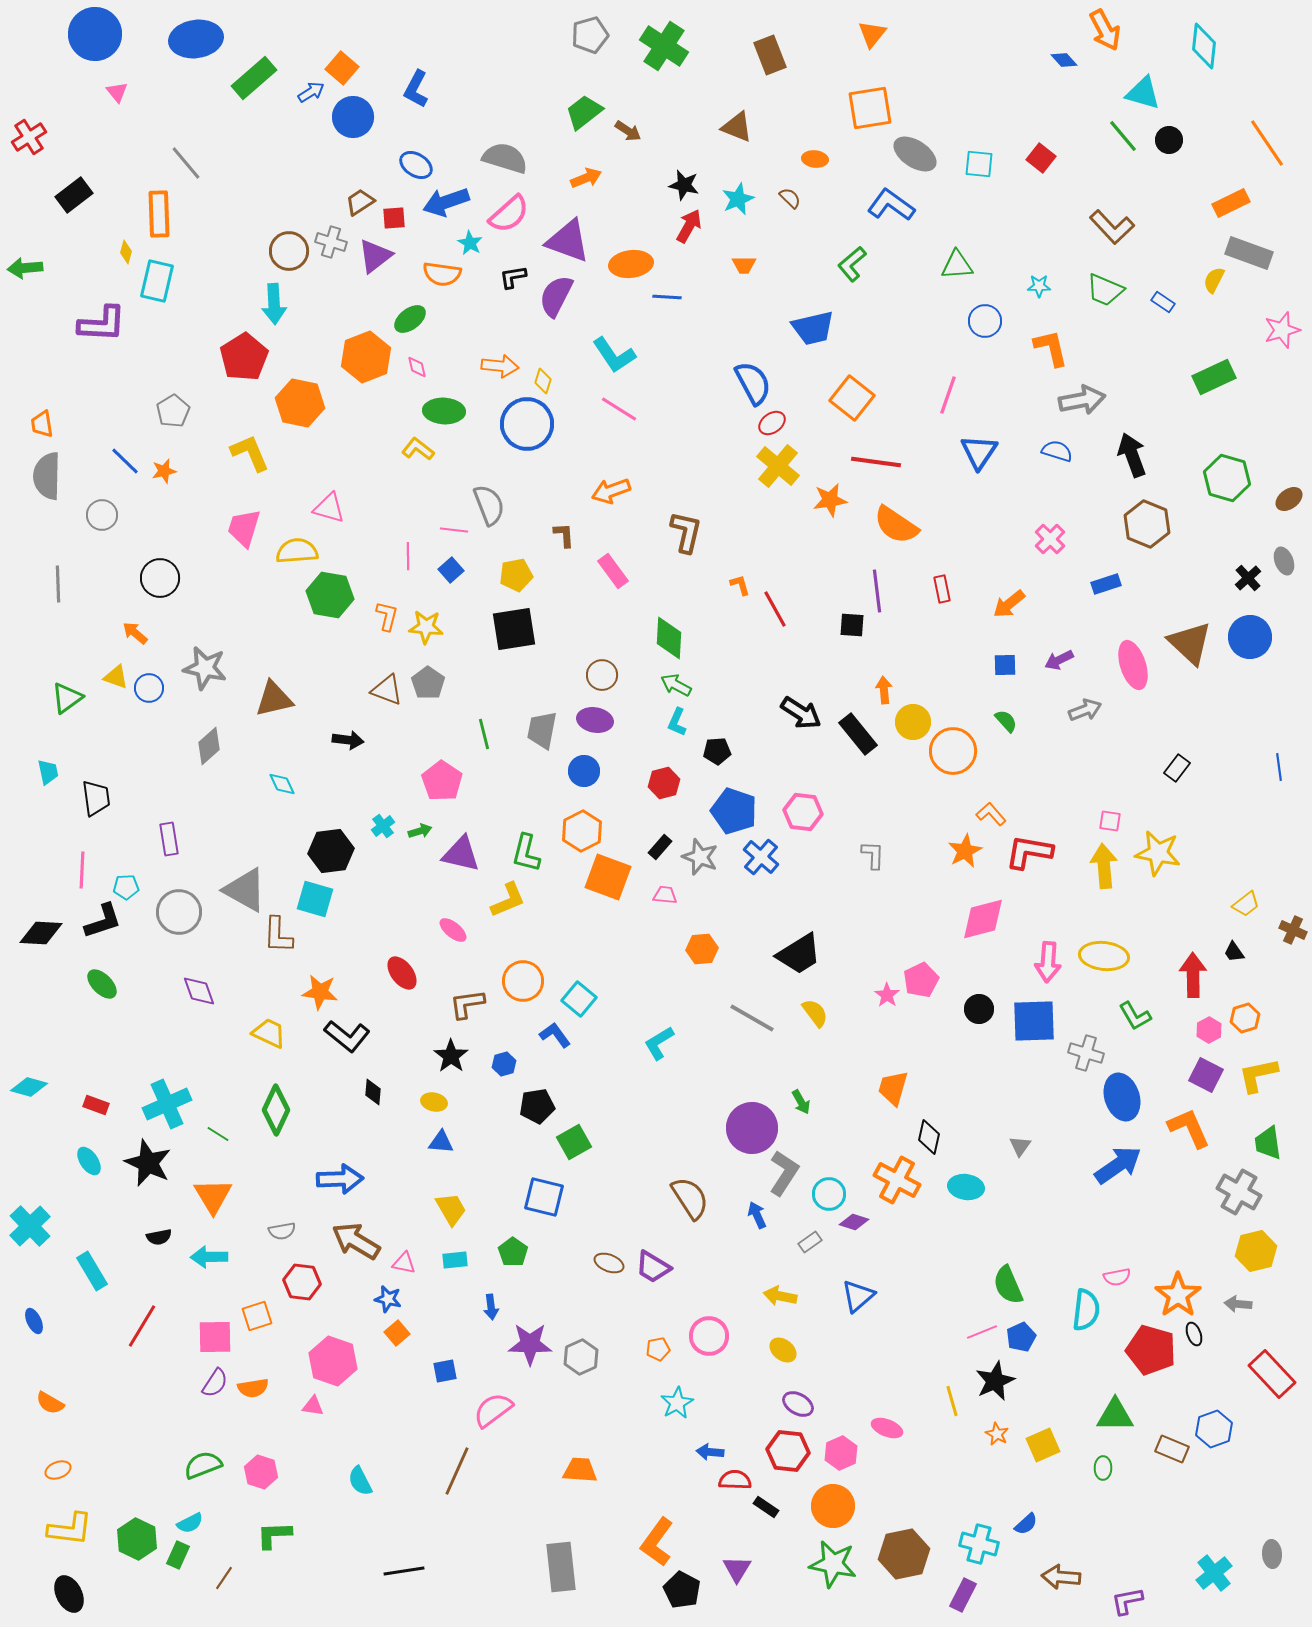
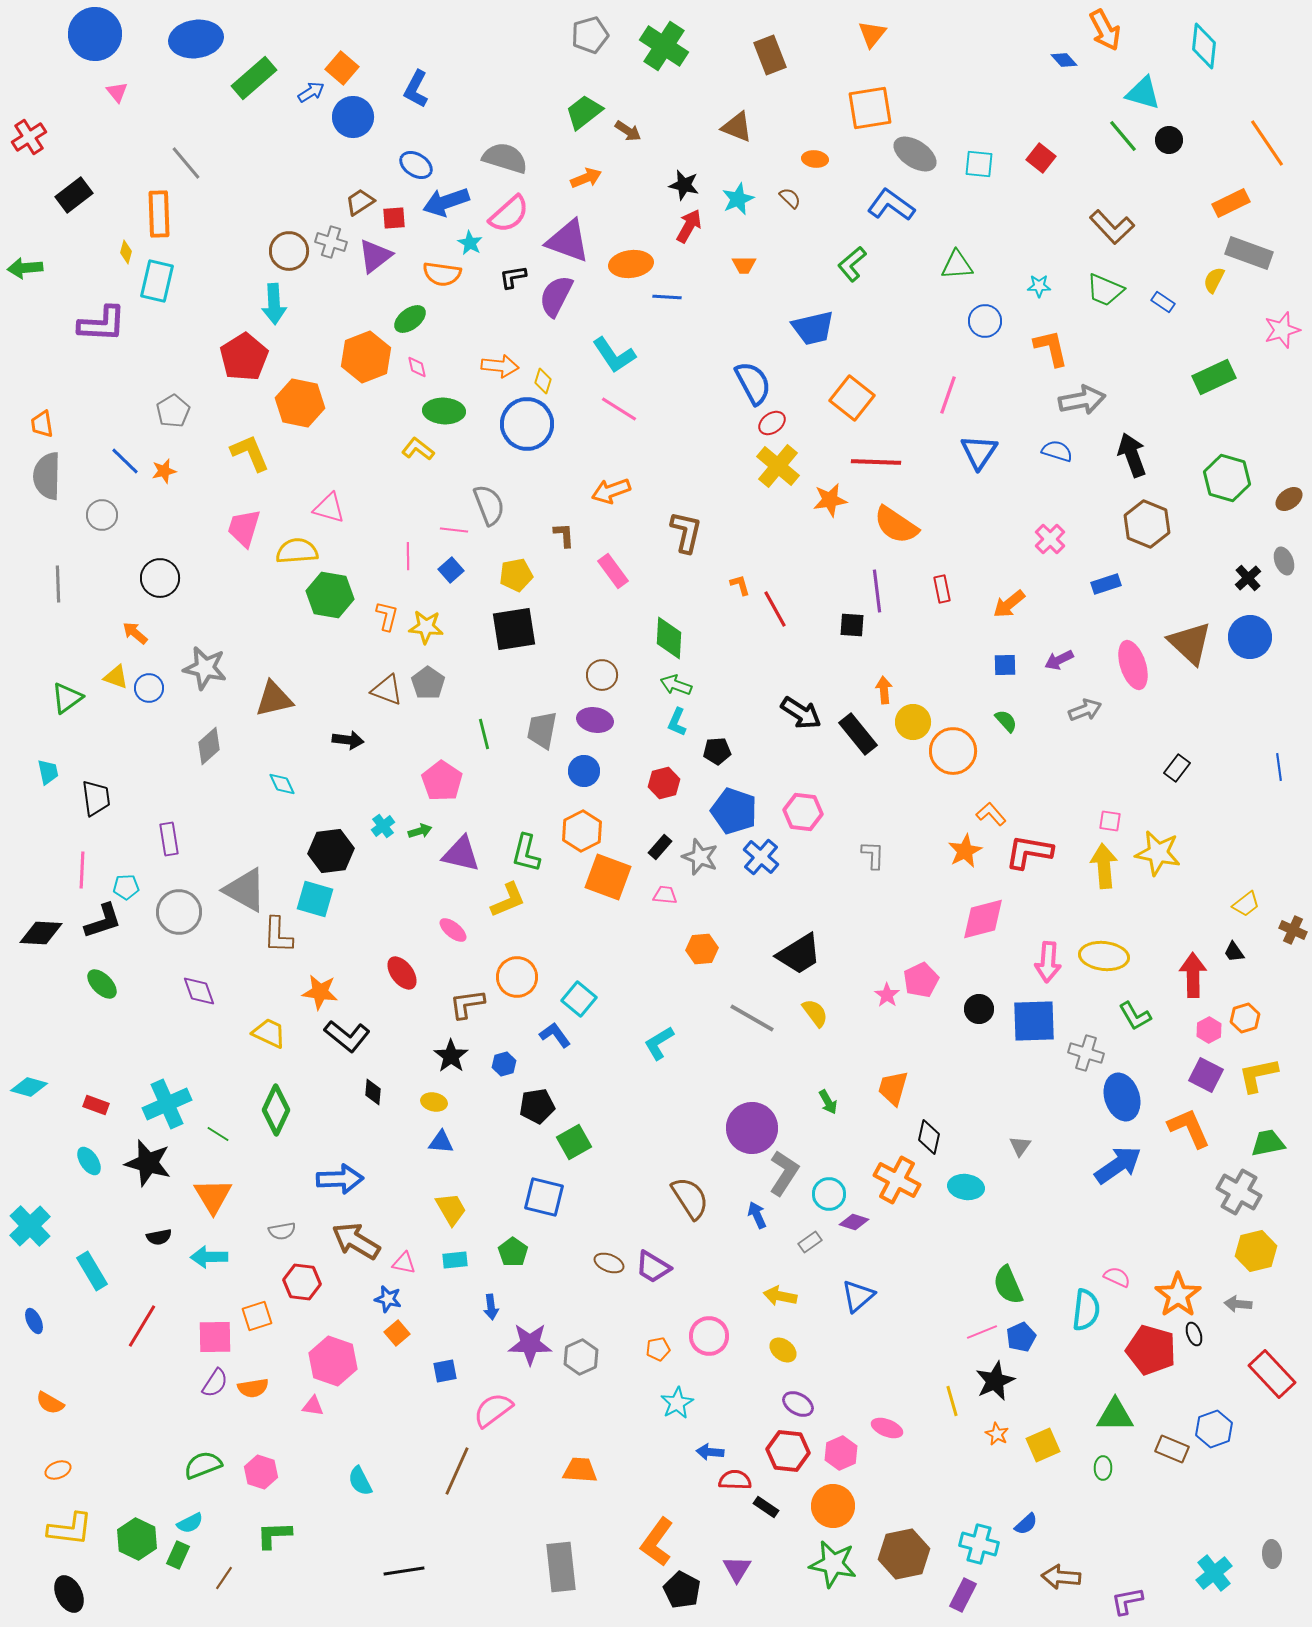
red line at (876, 462): rotated 6 degrees counterclockwise
green arrow at (676, 685): rotated 8 degrees counterclockwise
orange circle at (523, 981): moved 6 px left, 4 px up
green arrow at (801, 1102): moved 27 px right
green trapezoid at (1268, 1143): rotated 87 degrees clockwise
black star at (148, 1163): rotated 9 degrees counterclockwise
pink semicircle at (1117, 1277): rotated 144 degrees counterclockwise
